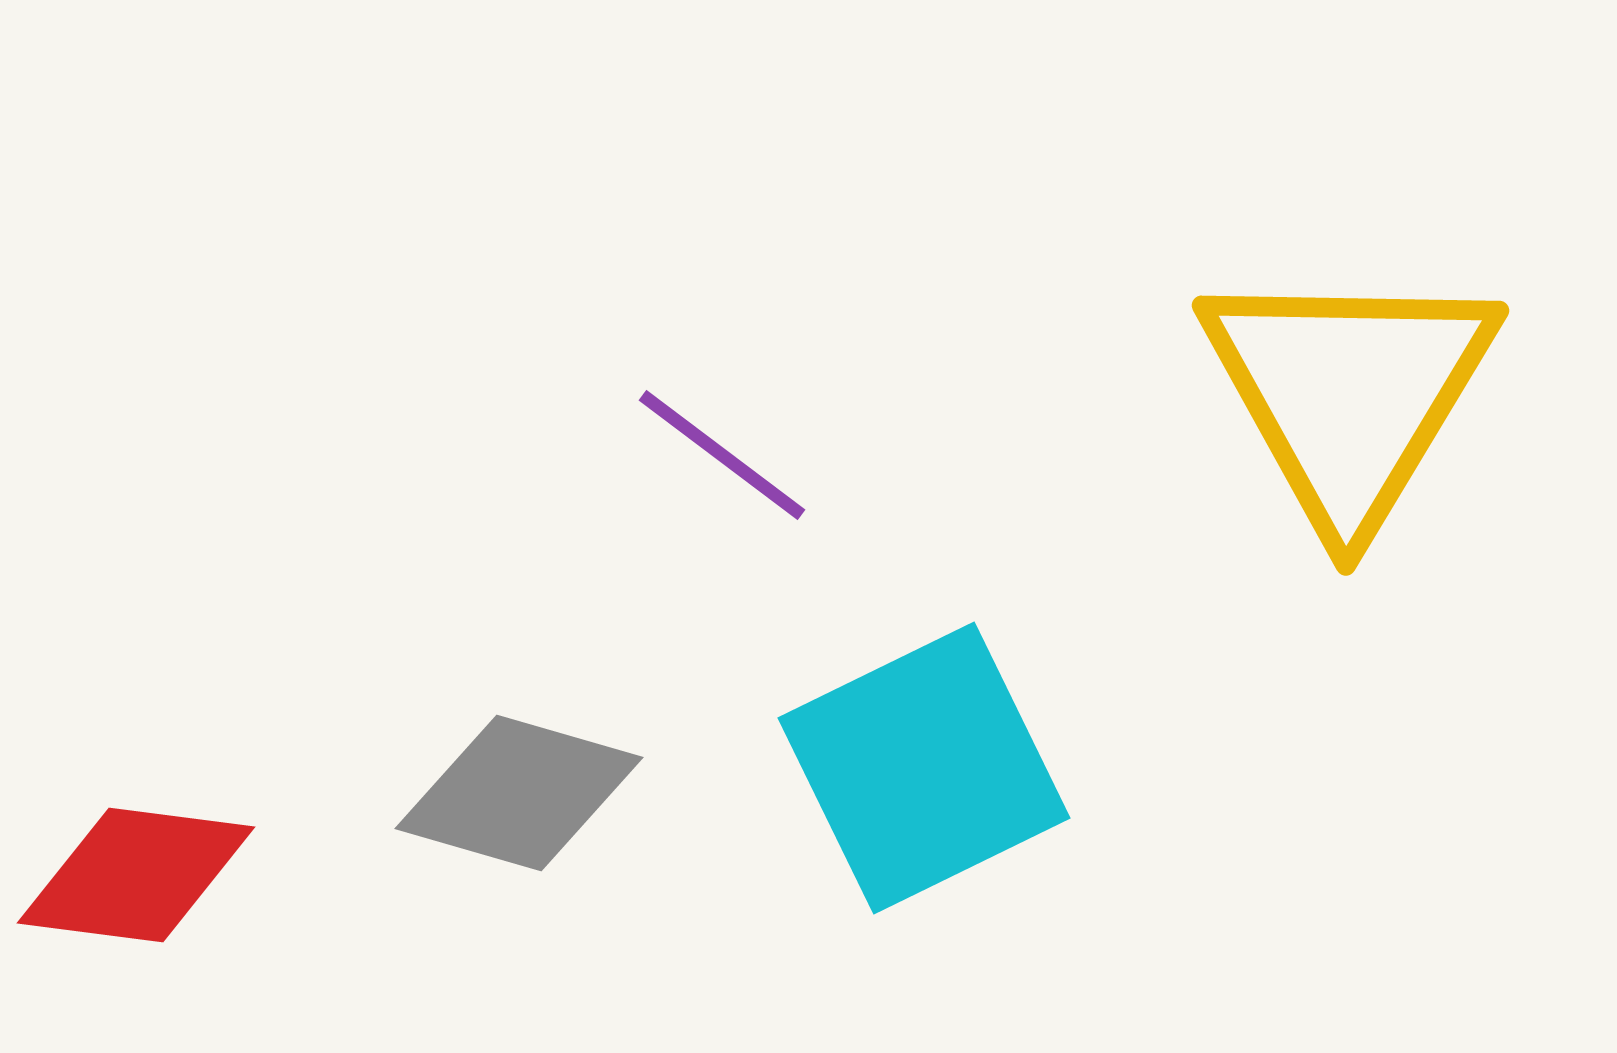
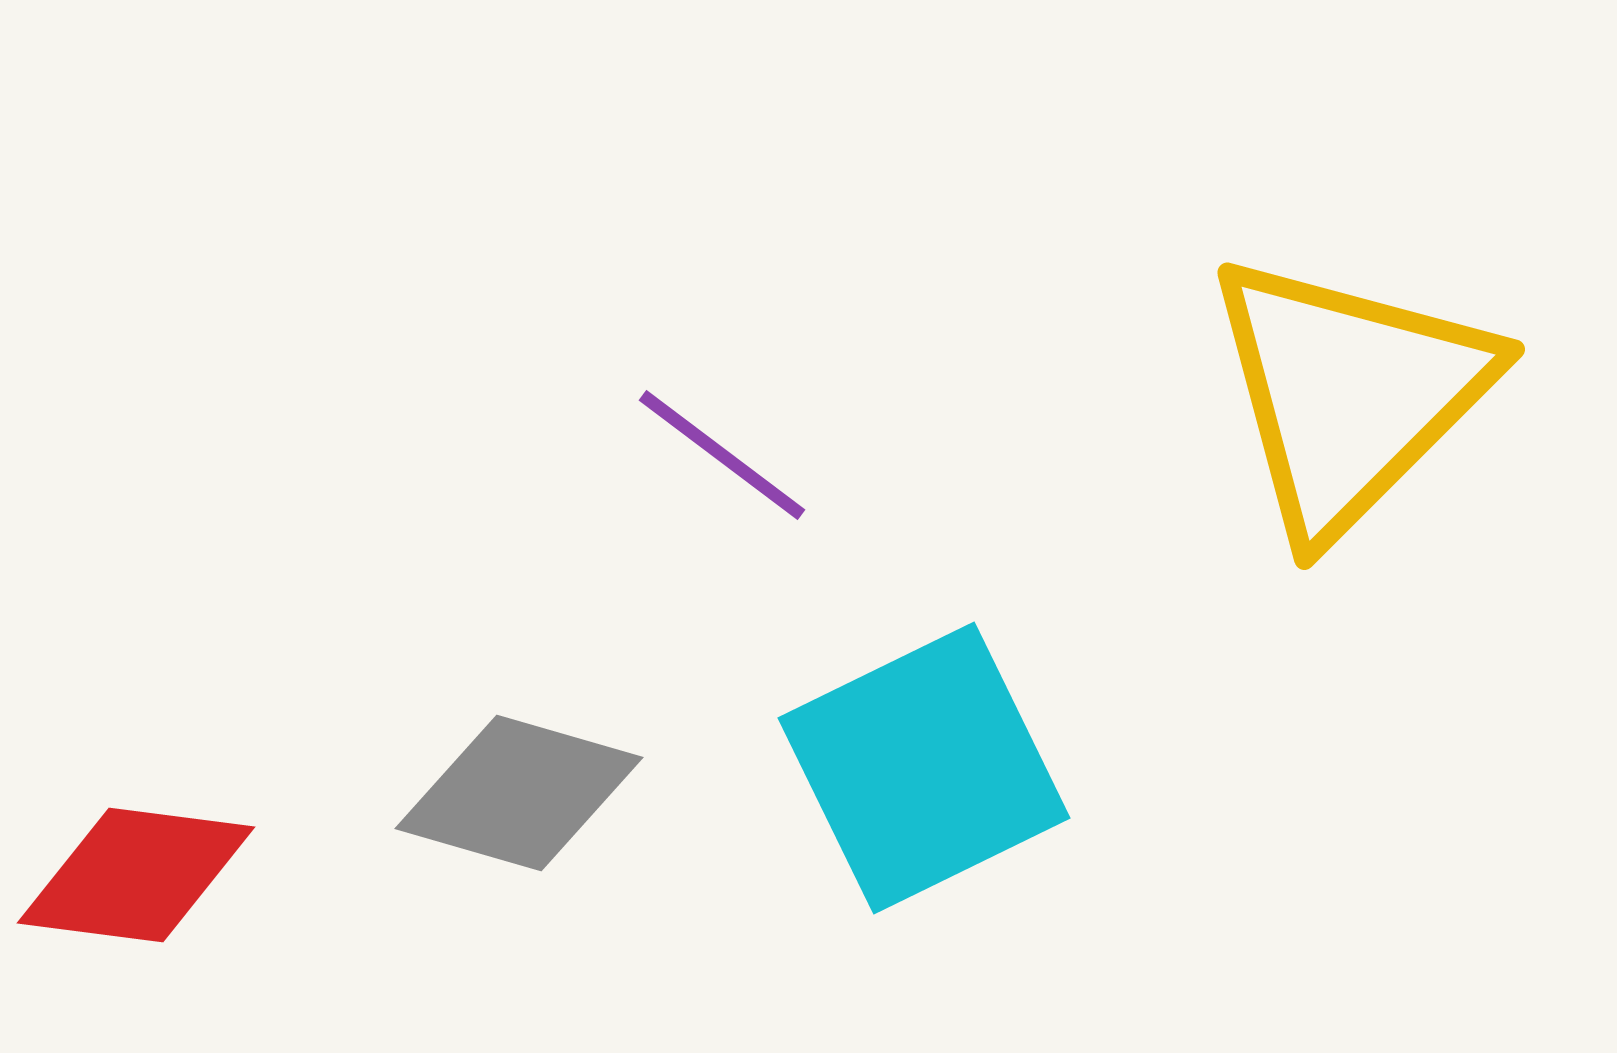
yellow triangle: rotated 14 degrees clockwise
